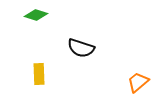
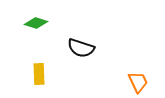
green diamond: moved 8 px down
orange trapezoid: rotated 105 degrees clockwise
